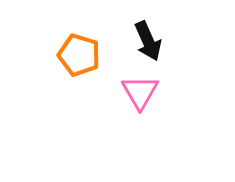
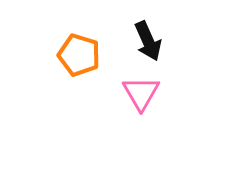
pink triangle: moved 1 px right, 1 px down
